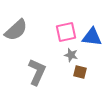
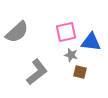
gray semicircle: moved 1 px right, 2 px down
blue triangle: moved 1 px left, 5 px down
gray L-shape: rotated 28 degrees clockwise
